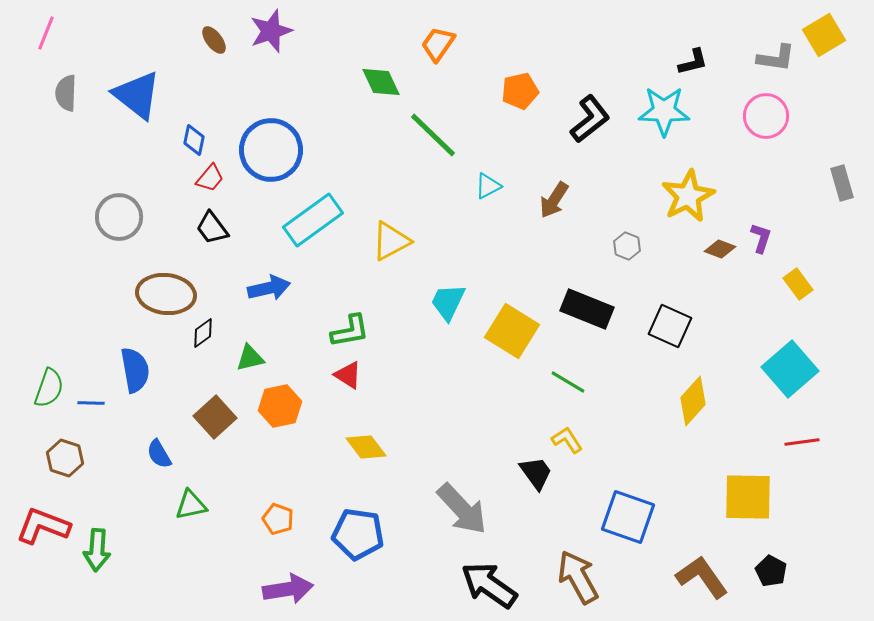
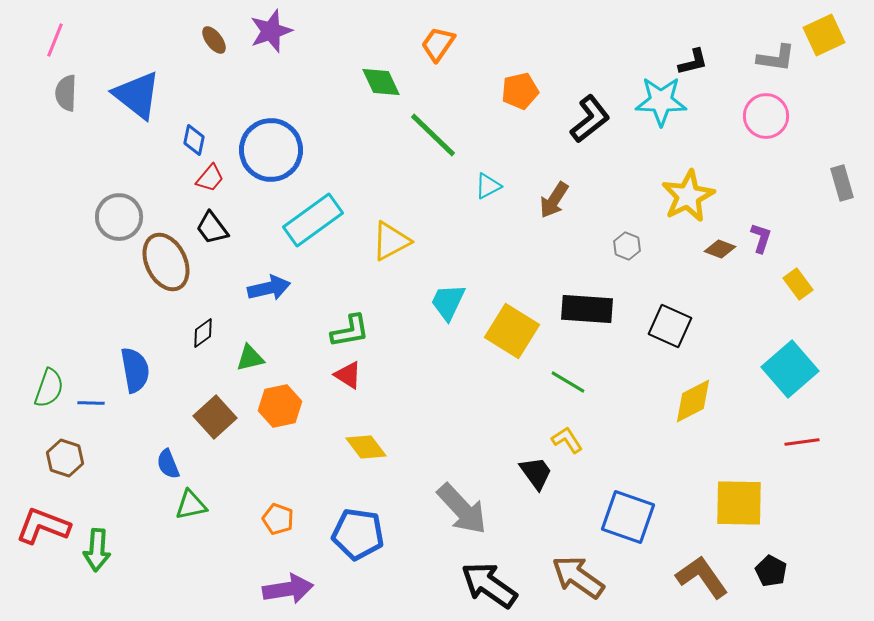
pink line at (46, 33): moved 9 px right, 7 px down
yellow square at (824, 35): rotated 6 degrees clockwise
cyan star at (664, 111): moved 3 px left, 10 px up
brown ellipse at (166, 294): moved 32 px up; rotated 58 degrees clockwise
black rectangle at (587, 309): rotated 18 degrees counterclockwise
yellow diamond at (693, 401): rotated 21 degrees clockwise
blue semicircle at (159, 454): moved 9 px right, 10 px down; rotated 8 degrees clockwise
yellow square at (748, 497): moved 9 px left, 6 px down
brown arrow at (578, 577): rotated 26 degrees counterclockwise
